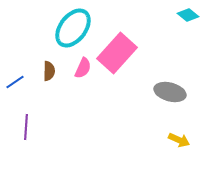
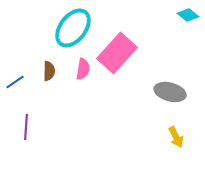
pink semicircle: moved 1 px down; rotated 15 degrees counterclockwise
yellow arrow: moved 3 px left, 3 px up; rotated 40 degrees clockwise
